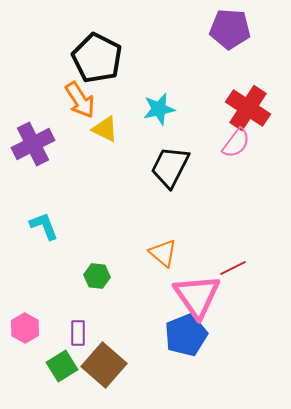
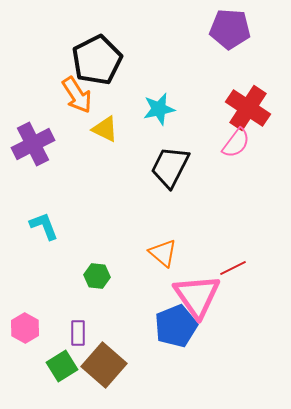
black pentagon: moved 2 px down; rotated 18 degrees clockwise
orange arrow: moved 3 px left, 5 px up
blue pentagon: moved 10 px left, 9 px up
